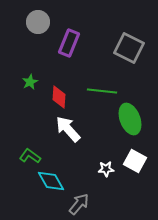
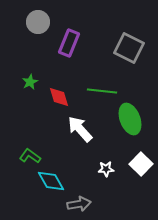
red diamond: rotated 20 degrees counterclockwise
white arrow: moved 12 px right
white square: moved 6 px right, 3 px down; rotated 15 degrees clockwise
gray arrow: rotated 40 degrees clockwise
